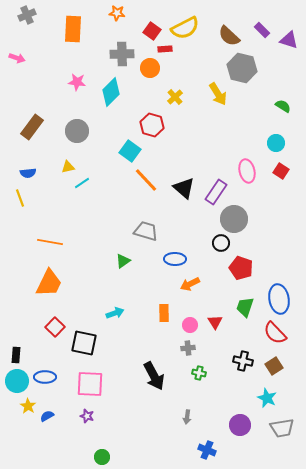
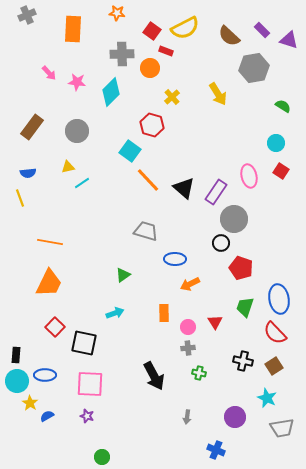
red rectangle at (165, 49): moved 1 px right, 2 px down; rotated 24 degrees clockwise
pink arrow at (17, 58): moved 32 px right, 15 px down; rotated 28 degrees clockwise
gray hexagon at (242, 68): moved 12 px right; rotated 24 degrees counterclockwise
yellow cross at (175, 97): moved 3 px left
pink ellipse at (247, 171): moved 2 px right, 5 px down
orange line at (146, 180): moved 2 px right
green triangle at (123, 261): moved 14 px down
pink circle at (190, 325): moved 2 px left, 2 px down
blue ellipse at (45, 377): moved 2 px up
yellow star at (28, 406): moved 2 px right, 3 px up
purple circle at (240, 425): moved 5 px left, 8 px up
blue cross at (207, 450): moved 9 px right
